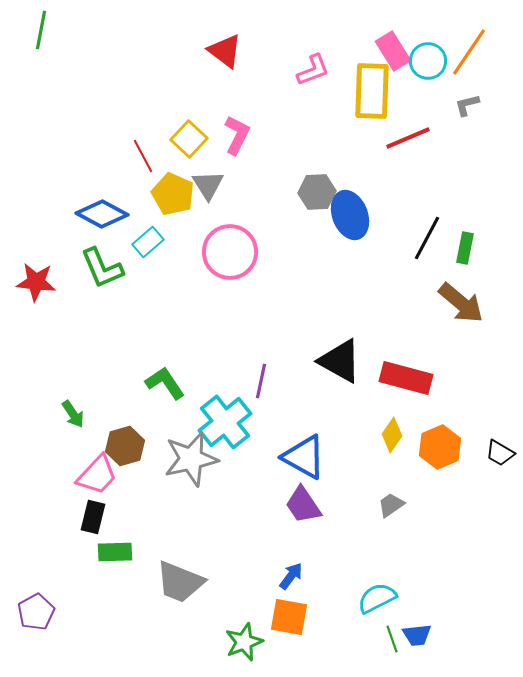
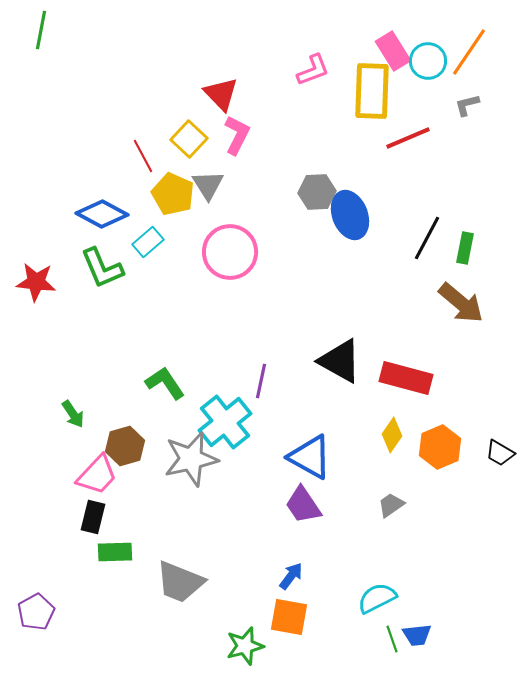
red triangle at (225, 51): moved 4 px left, 43 px down; rotated 9 degrees clockwise
blue triangle at (304, 457): moved 6 px right
green star at (244, 642): moved 1 px right, 4 px down; rotated 6 degrees clockwise
